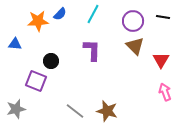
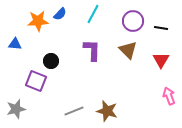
black line: moved 2 px left, 11 px down
brown triangle: moved 7 px left, 4 px down
pink arrow: moved 4 px right, 4 px down
gray line: moved 1 px left; rotated 60 degrees counterclockwise
